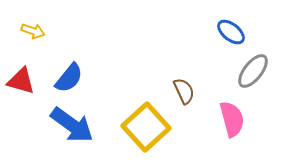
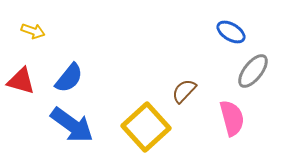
blue ellipse: rotated 8 degrees counterclockwise
brown semicircle: rotated 112 degrees counterclockwise
pink semicircle: moved 1 px up
